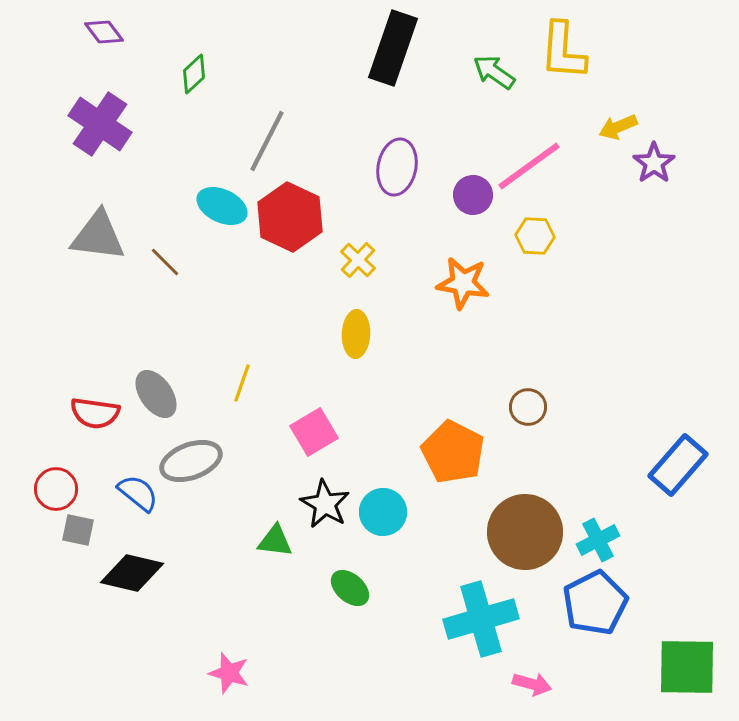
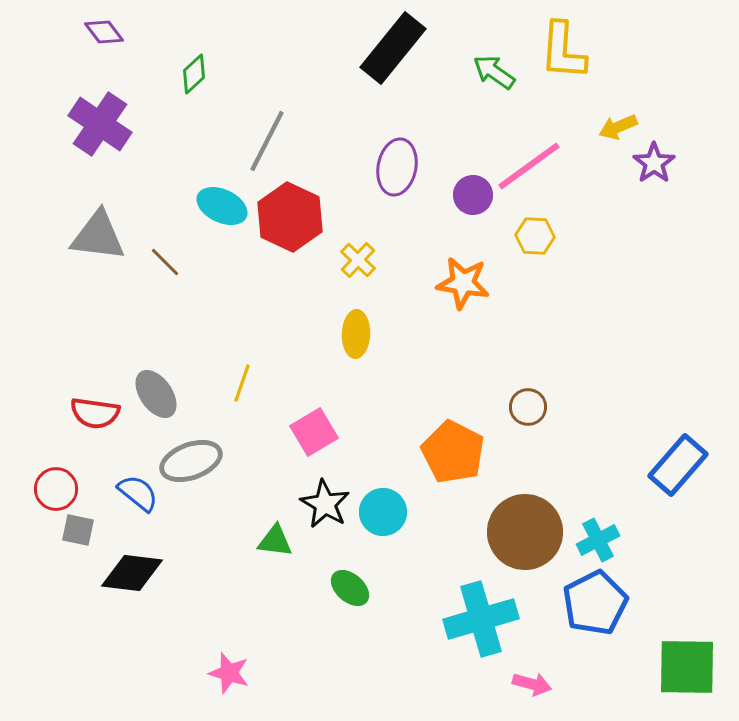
black rectangle at (393, 48): rotated 20 degrees clockwise
black diamond at (132, 573): rotated 6 degrees counterclockwise
